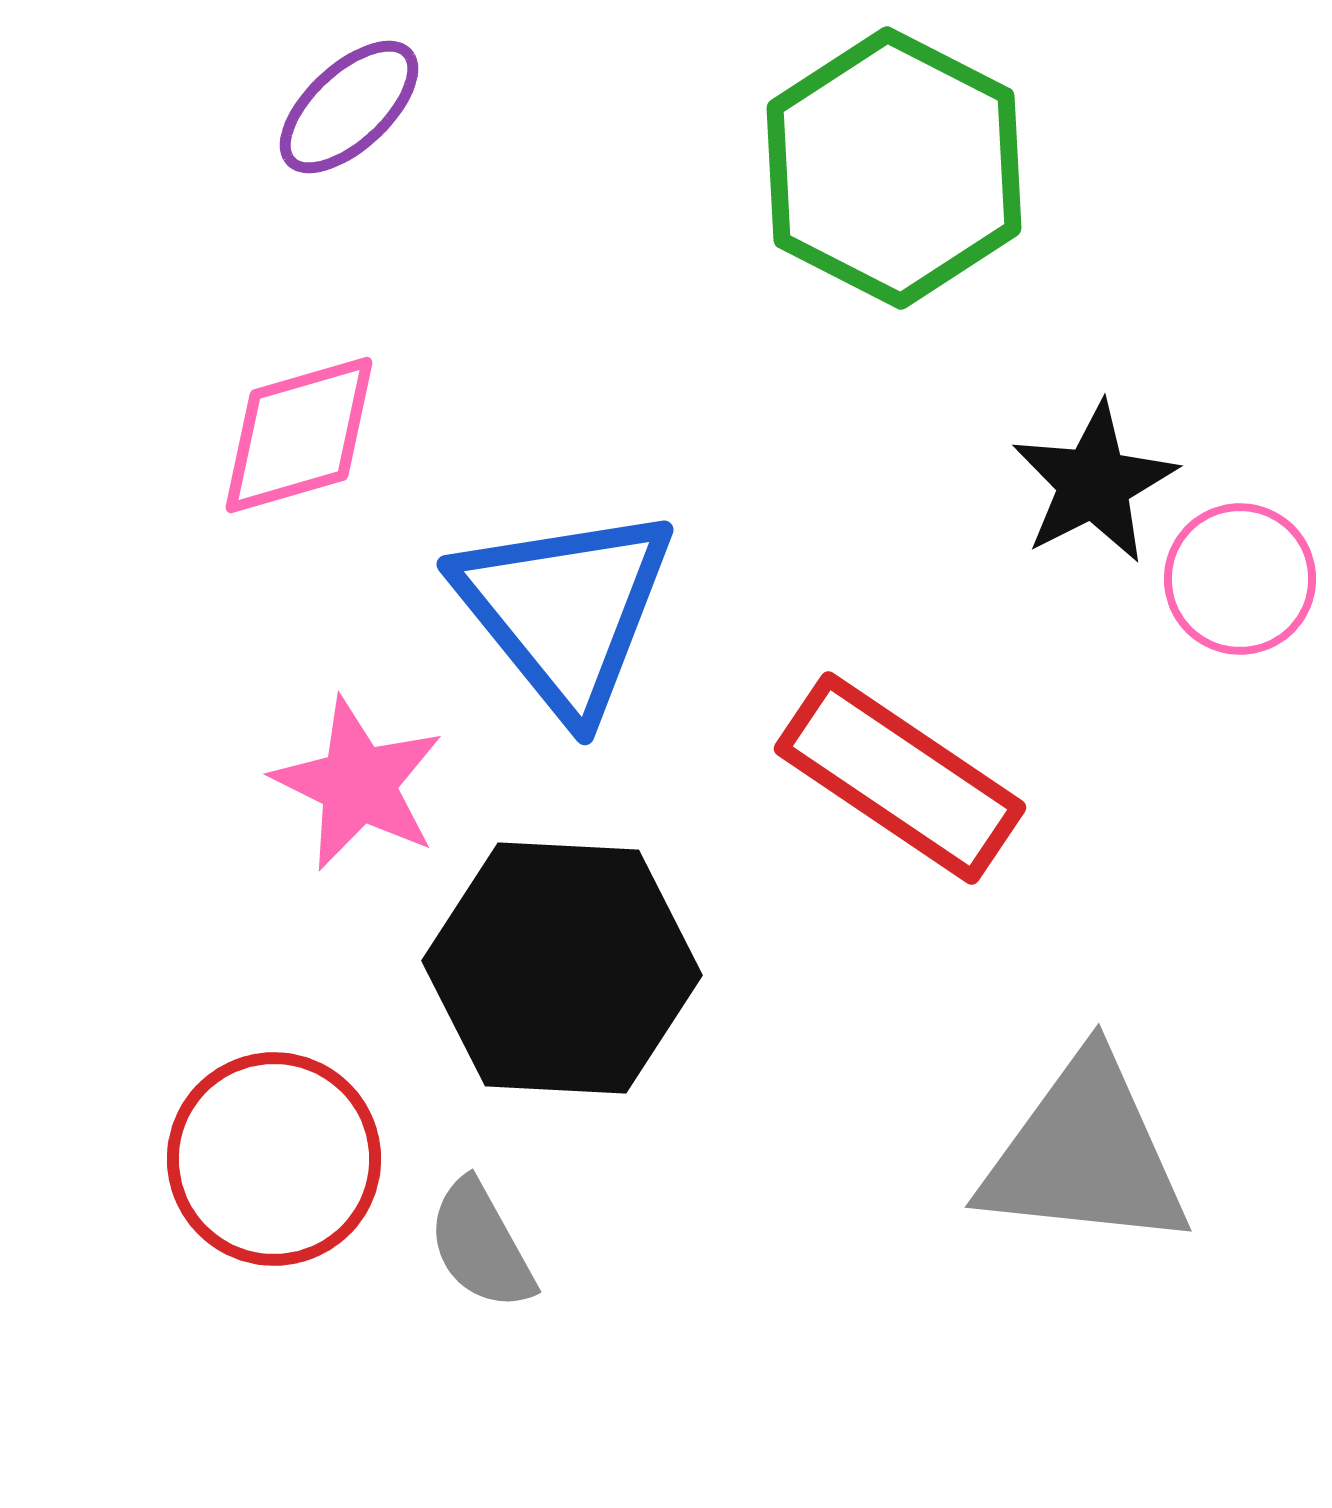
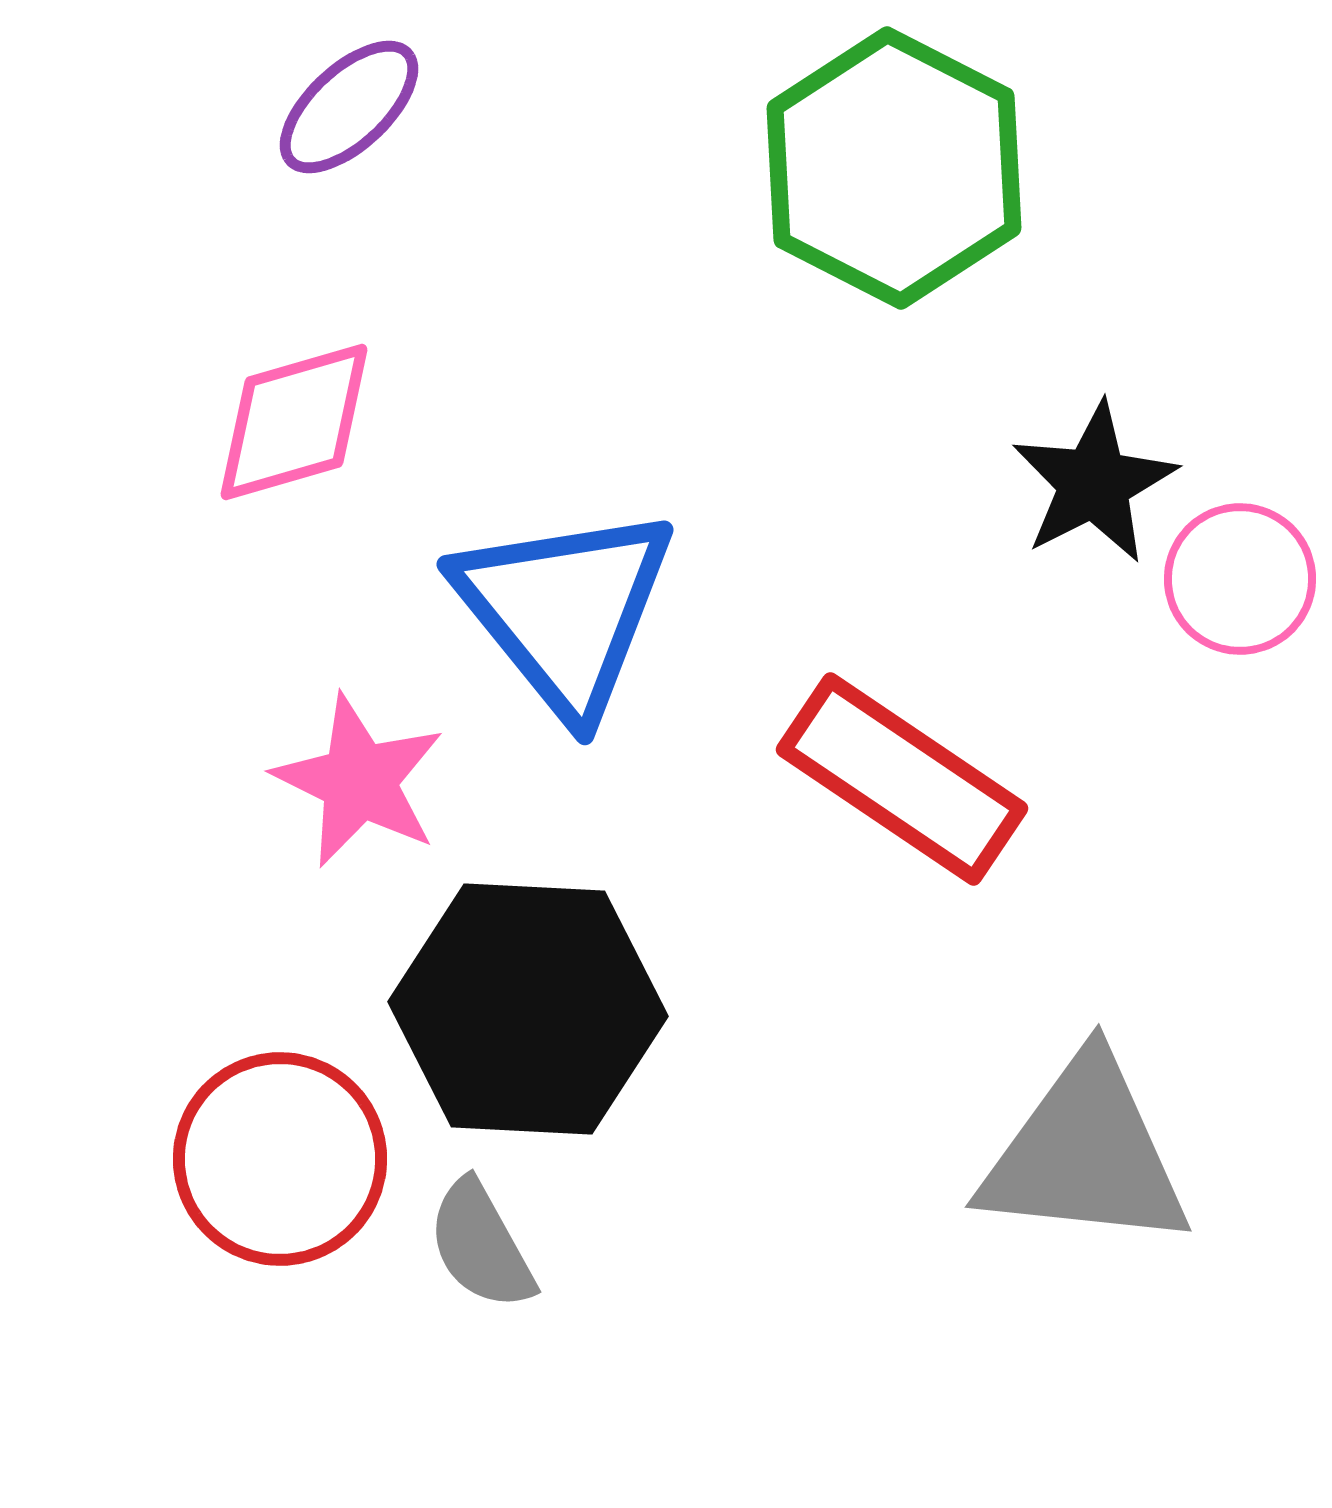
pink diamond: moved 5 px left, 13 px up
red rectangle: moved 2 px right, 1 px down
pink star: moved 1 px right, 3 px up
black hexagon: moved 34 px left, 41 px down
red circle: moved 6 px right
